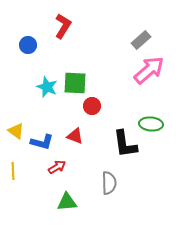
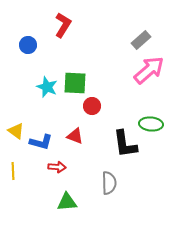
red L-shape: moved 1 px up
blue L-shape: moved 1 px left
red arrow: rotated 36 degrees clockwise
